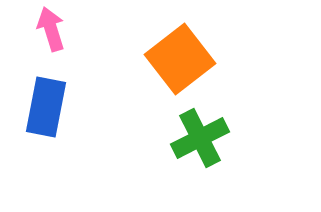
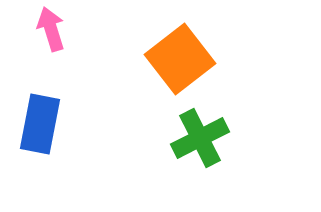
blue rectangle: moved 6 px left, 17 px down
